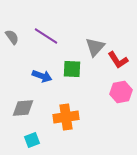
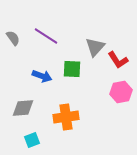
gray semicircle: moved 1 px right, 1 px down
